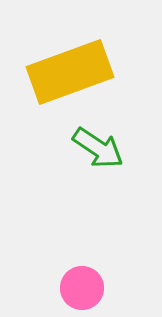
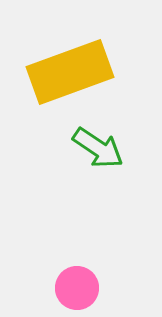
pink circle: moved 5 px left
